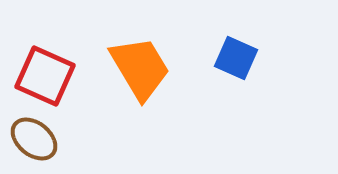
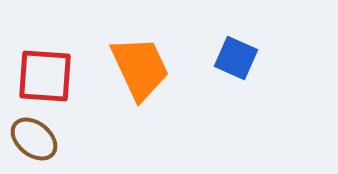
orange trapezoid: rotated 6 degrees clockwise
red square: rotated 20 degrees counterclockwise
